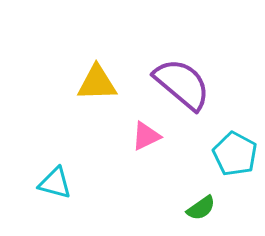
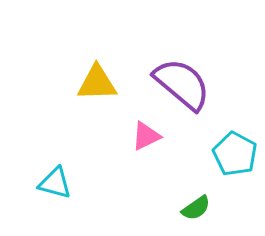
green semicircle: moved 5 px left
